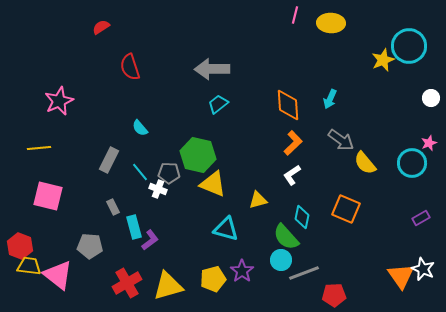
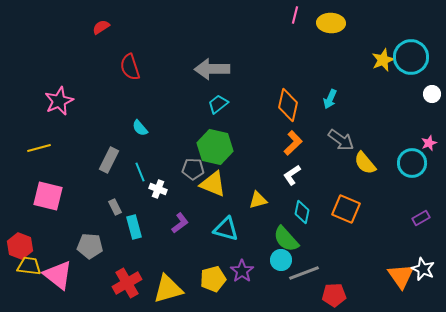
cyan circle at (409, 46): moved 2 px right, 11 px down
white circle at (431, 98): moved 1 px right, 4 px up
orange diamond at (288, 105): rotated 16 degrees clockwise
yellow line at (39, 148): rotated 10 degrees counterclockwise
green hexagon at (198, 155): moved 17 px right, 8 px up
cyan line at (140, 172): rotated 18 degrees clockwise
gray pentagon at (169, 173): moved 24 px right, 4 px up
gray rectangle at (113, 207): moved 2 px right
cyan diamond at (302, 217): moved 5 px up
green semicircle at (286, 237): moved 2 px down
purple L-shape at (150, 240): moved 30 px right, 17 px up
yellow triangle at (168, 286): moved 3 px down
